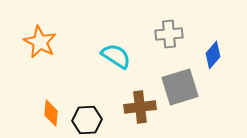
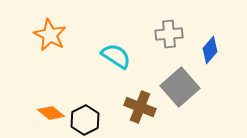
orange star: moved 10 px right, 7 px up
blue diamond: moved 3 px left, 5 px up
gray square: rotated 24 degrees counterclockwise
brown cross: rotated 28 degrees clockwise
orange diamond: rotated 56 degrees counterclockwise
black hexagon: moved 2 px left; rotated 24 degrees counterclockwise
